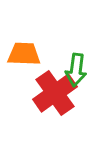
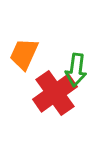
orange trapezoid: rotated 68 degrees counterclockwise
